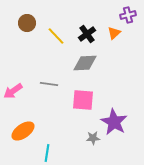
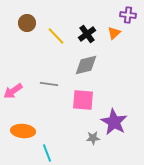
purple cross: rotated 21 degrees clockwise
gray diamond: moved 1 px right, 2 px down; rotated 10 degrees counterclockwise
orange ellipse: rotated 40 degrees clockwise
cyan line: rotated 30 degrees counterclockwise
